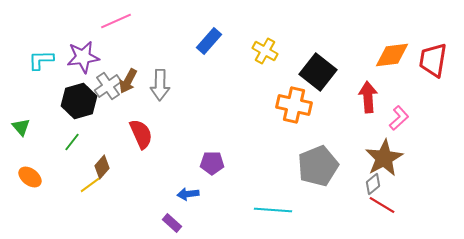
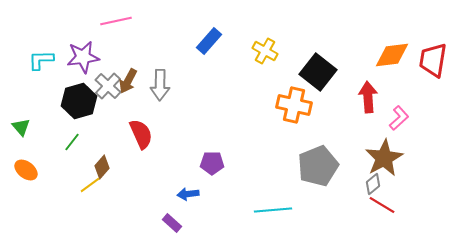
pink line: rotated 12 degrees clockwise
gray cross: rotated 12 degrees counterclockwise
orange ellipse: moved 4 px left, 7 px up
cyan line: rotated 9 degrees counterclockwise
